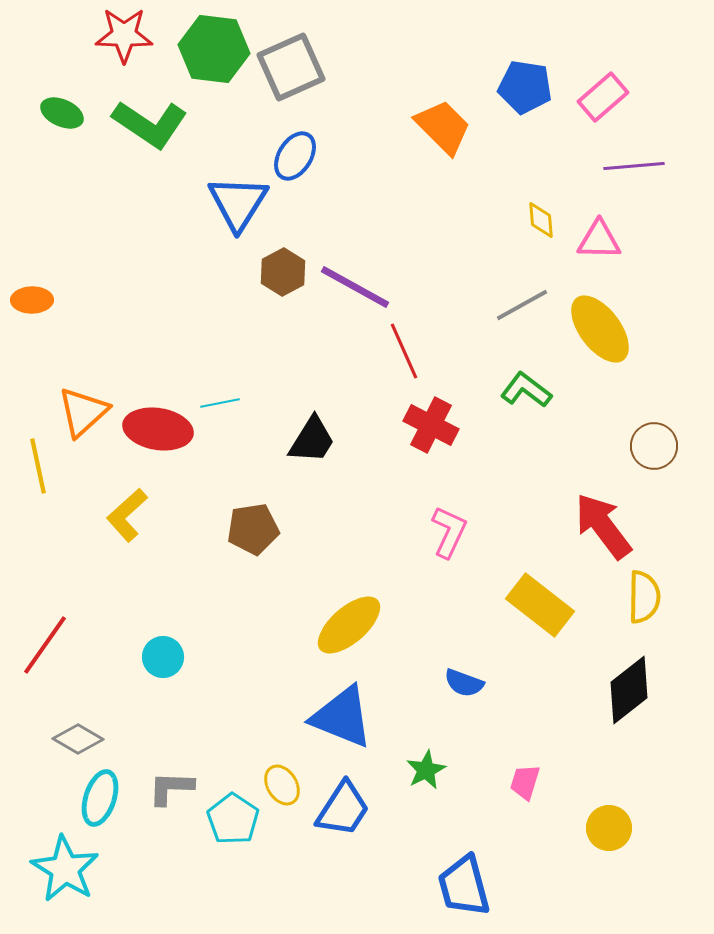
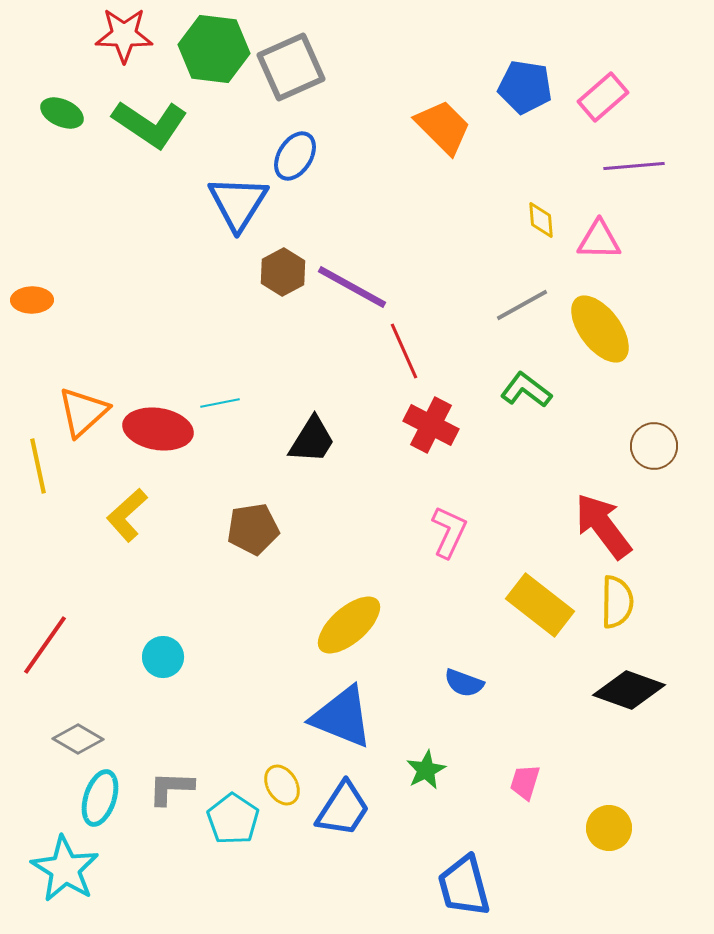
purple line at (355, 287): moved 3 px left
yellow semicircle at (644, 597): moved 27 px left, 5 px down
black diamond at (629, 690): rotated 58 degrees clockwise
